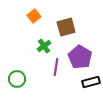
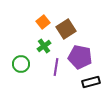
orange square: moved 9 px right, 6 px down
brown square: moved 2 px down; rotated 18 degrees counterclockwise
purple pentagon: rotated 20 degrees counterclockwise
green circle: moved 4 px right, 15 px up
